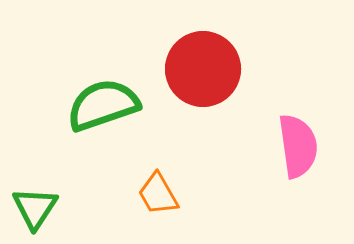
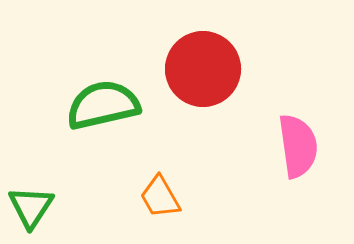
green semicircle: rotated 6 degrees clockwise
orange trapezoid: moved 2 px right, 3 px down
green triangle: moved 4 px left, 1 px up
